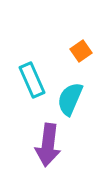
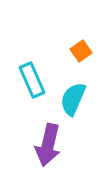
cyan semicircle: moved 3 px right
purple arrow: rotated 6 degrees clockwise
